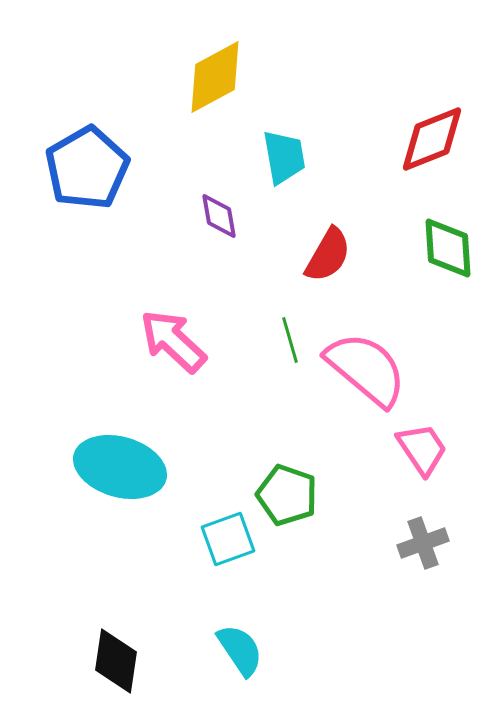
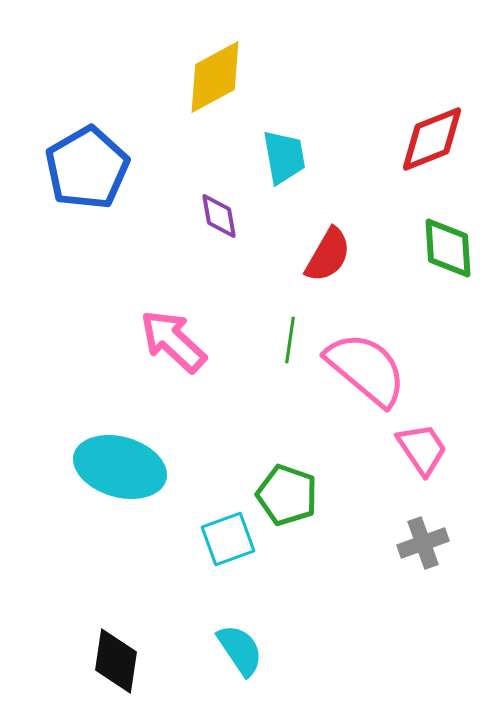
green line: rotated 24 degrees clockwise
